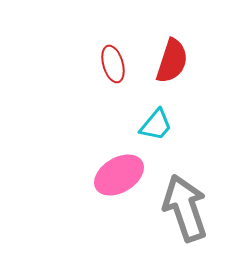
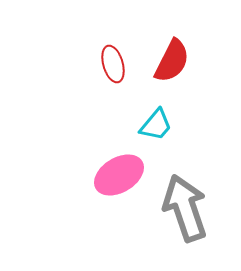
red semicircle: rotated 9 degrees clockwise
